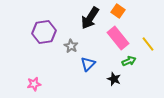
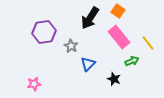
pink rectangle: moved 1 px right, 1 px up
yellow line: moved 1 px up
green arrow: moved 3 px right
